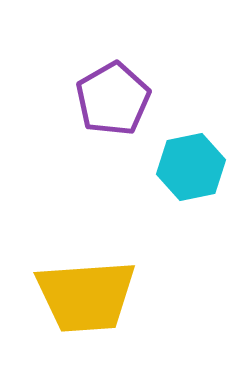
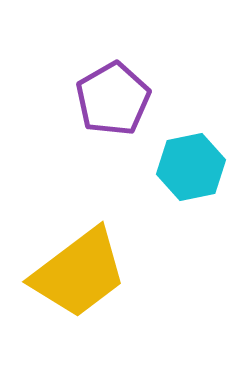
yellow trapezoid: moved 7 px left, 23 px up; rotated 33 degrees counterclockwise
